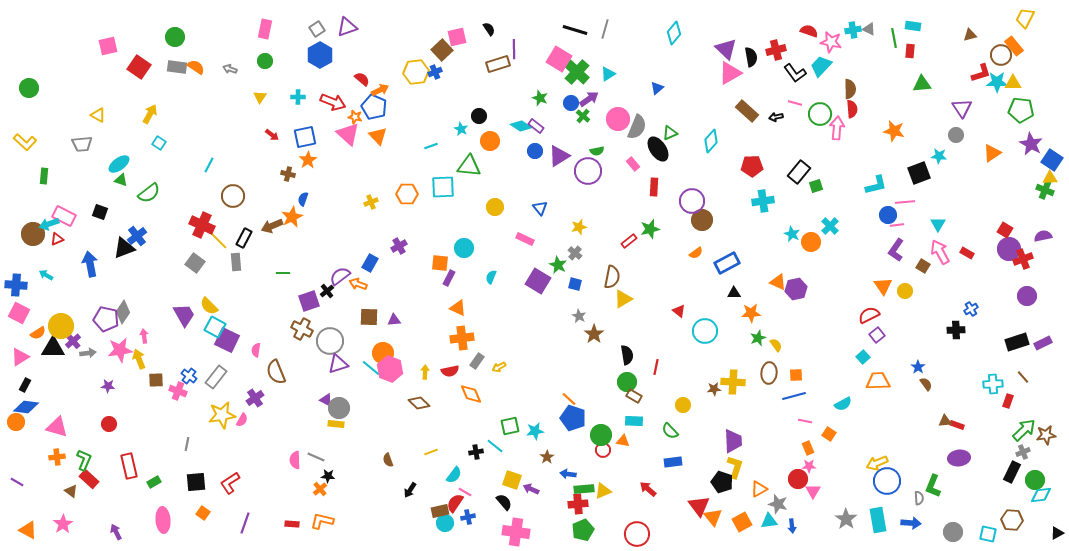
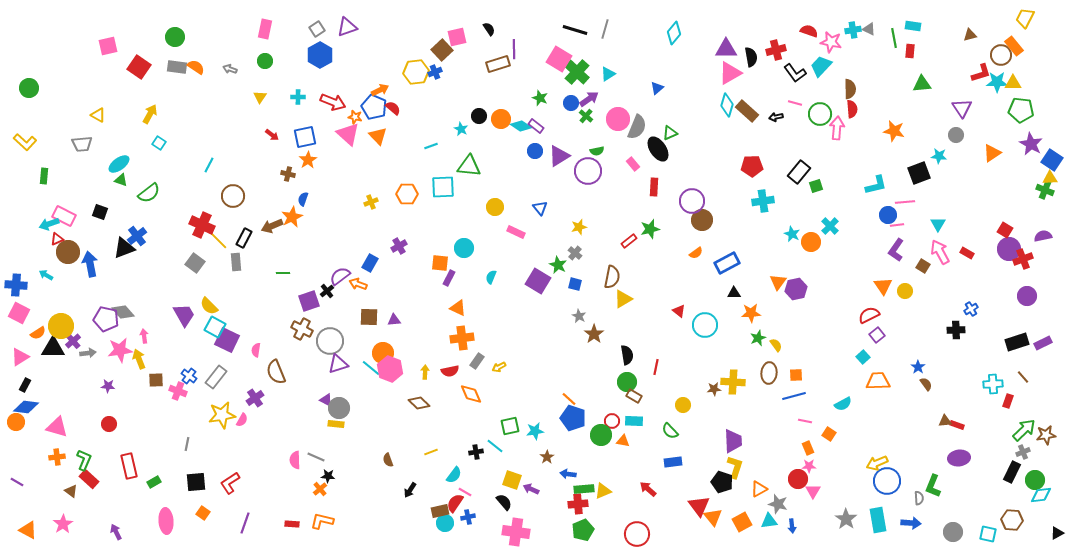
purple triangle at (726, 49): rotated 45 degrees counterclockwise
red semicircle at (362, 79): moved 31 px right, 29 px down
green cross at (583, 116): moved 3 px right
orange circle at (490, 141): moved 11 px right, 22 px up
cyan diamond at (711, 141): moved 16 px right, 36 px up; rotated 25 degrees counterclockwise
brown circle at (33, 234): moved 35 px right, 18 px down
pink rectangle at (525, 239): moved 9 px left, 7 px up
orange triangle at (778, 282): rotated 42 degrees clockwise
gray diamond at (123, 312): rotated 75 degrees counterclockwise
cyan circle at (705, 331): moved 6 px up
red circle at (603, 450): moved 9 px right, 29 px up
pink ellipse at (163, 520): moved 3 px right, 1 px down
